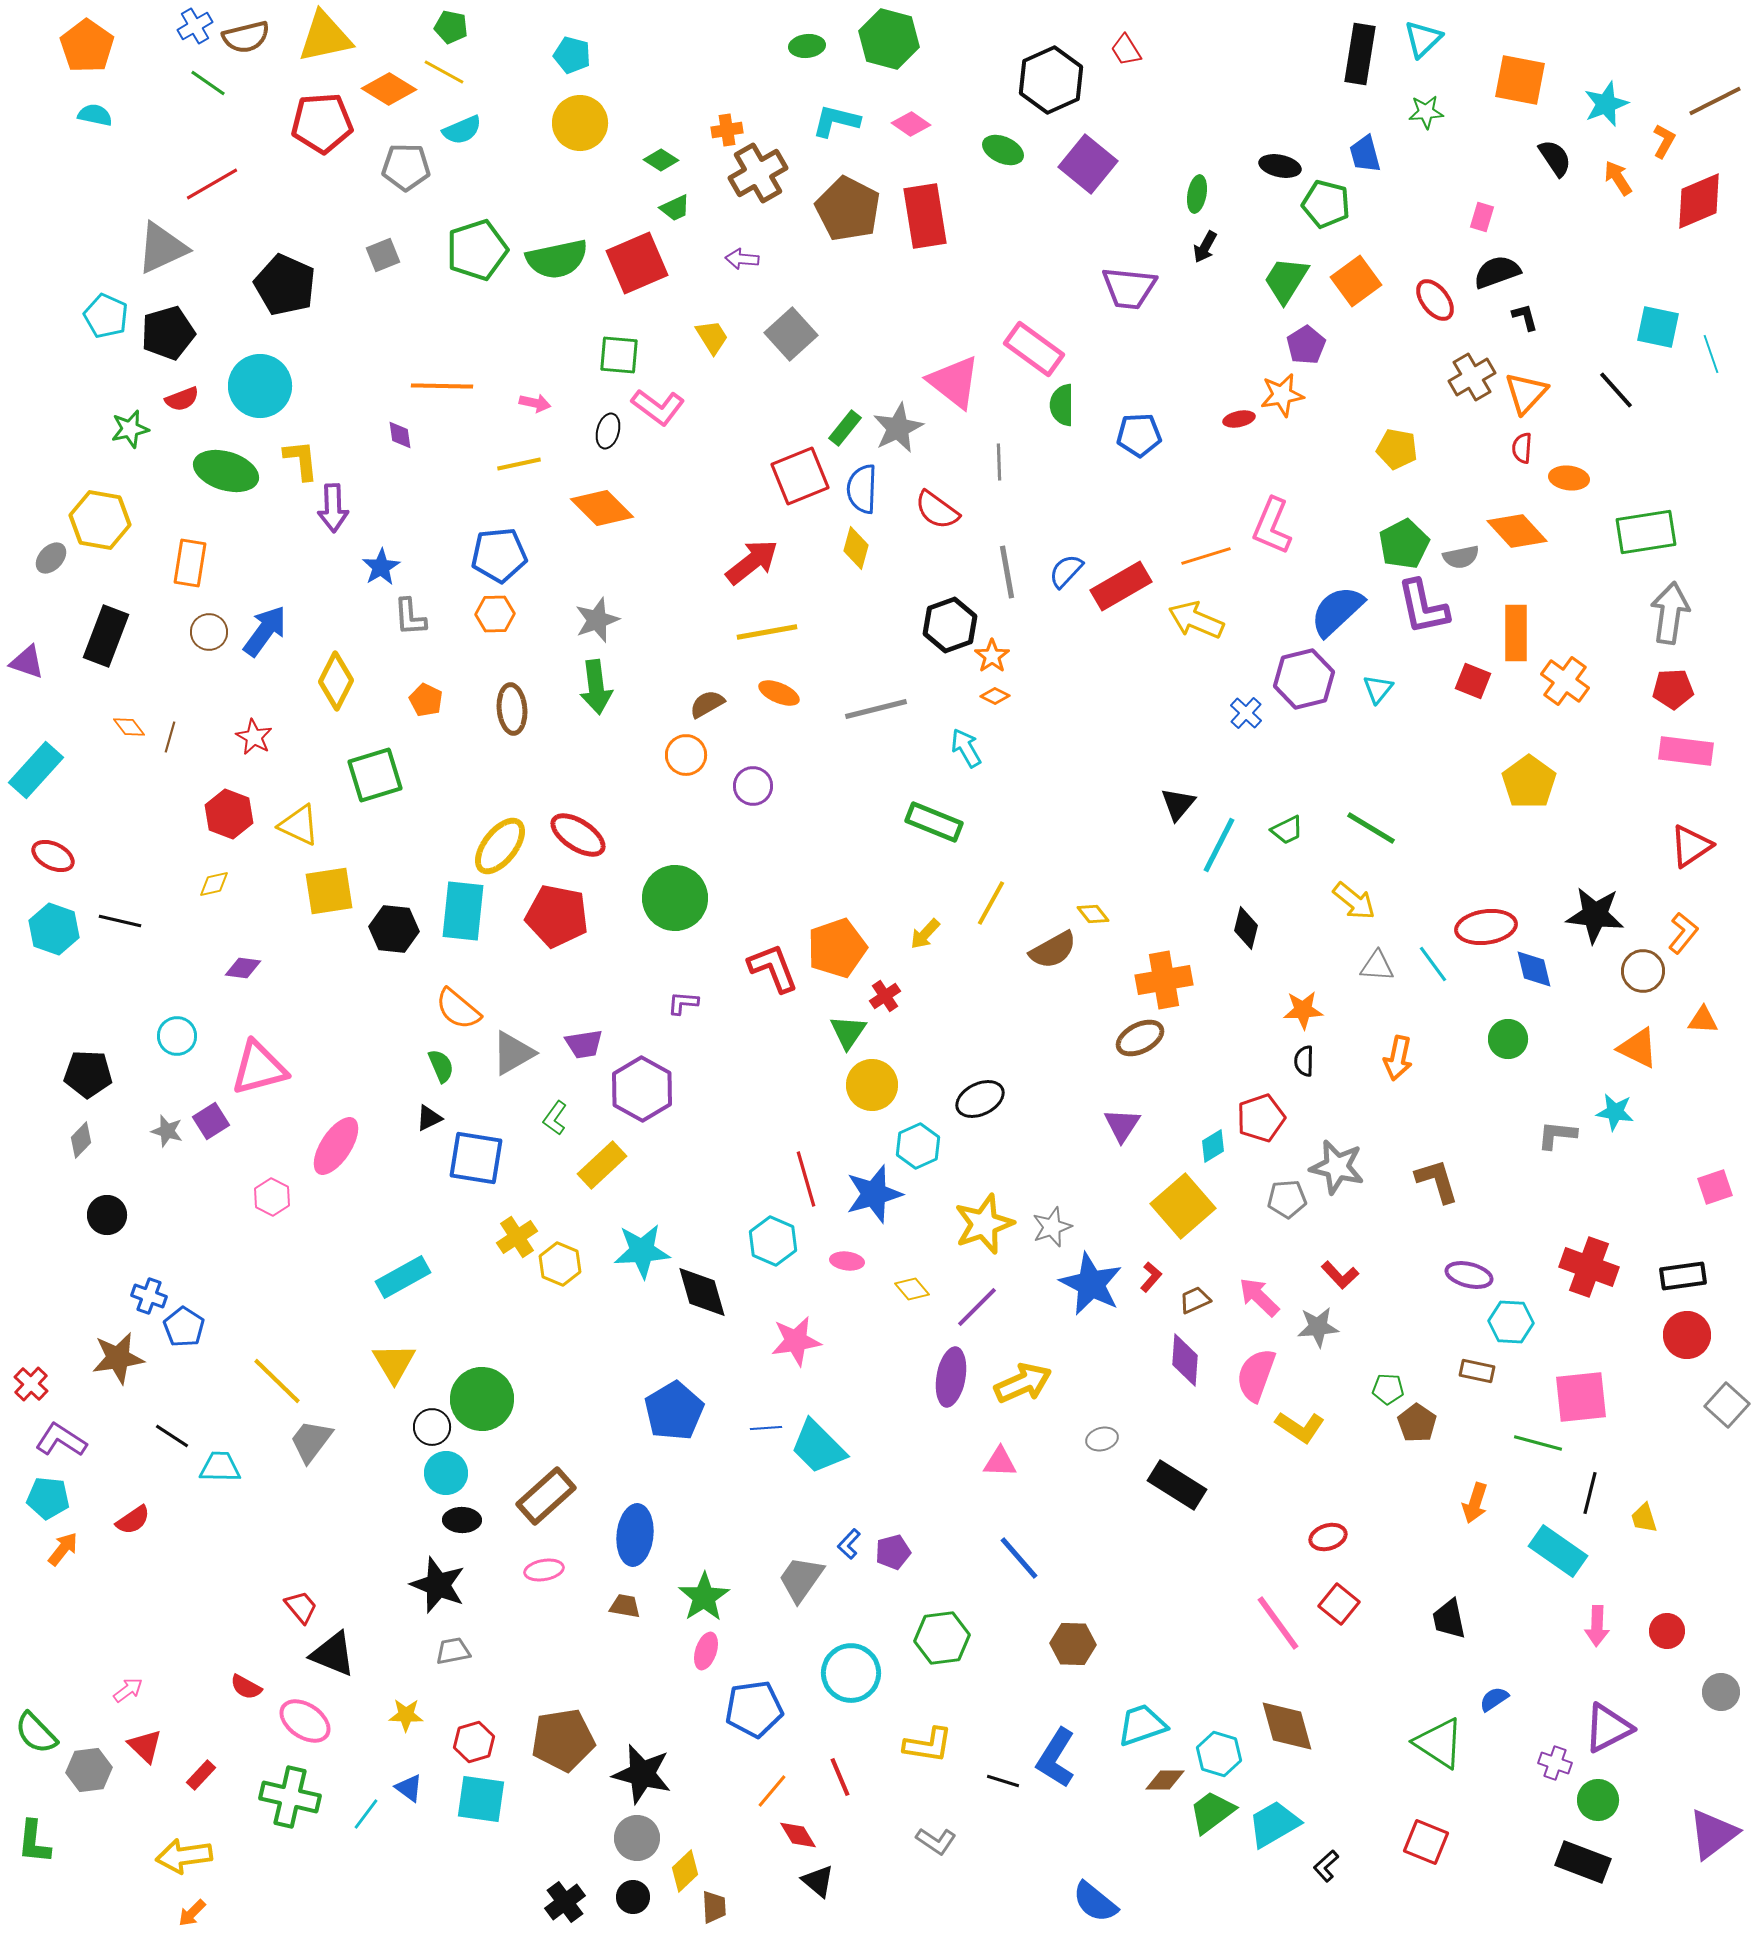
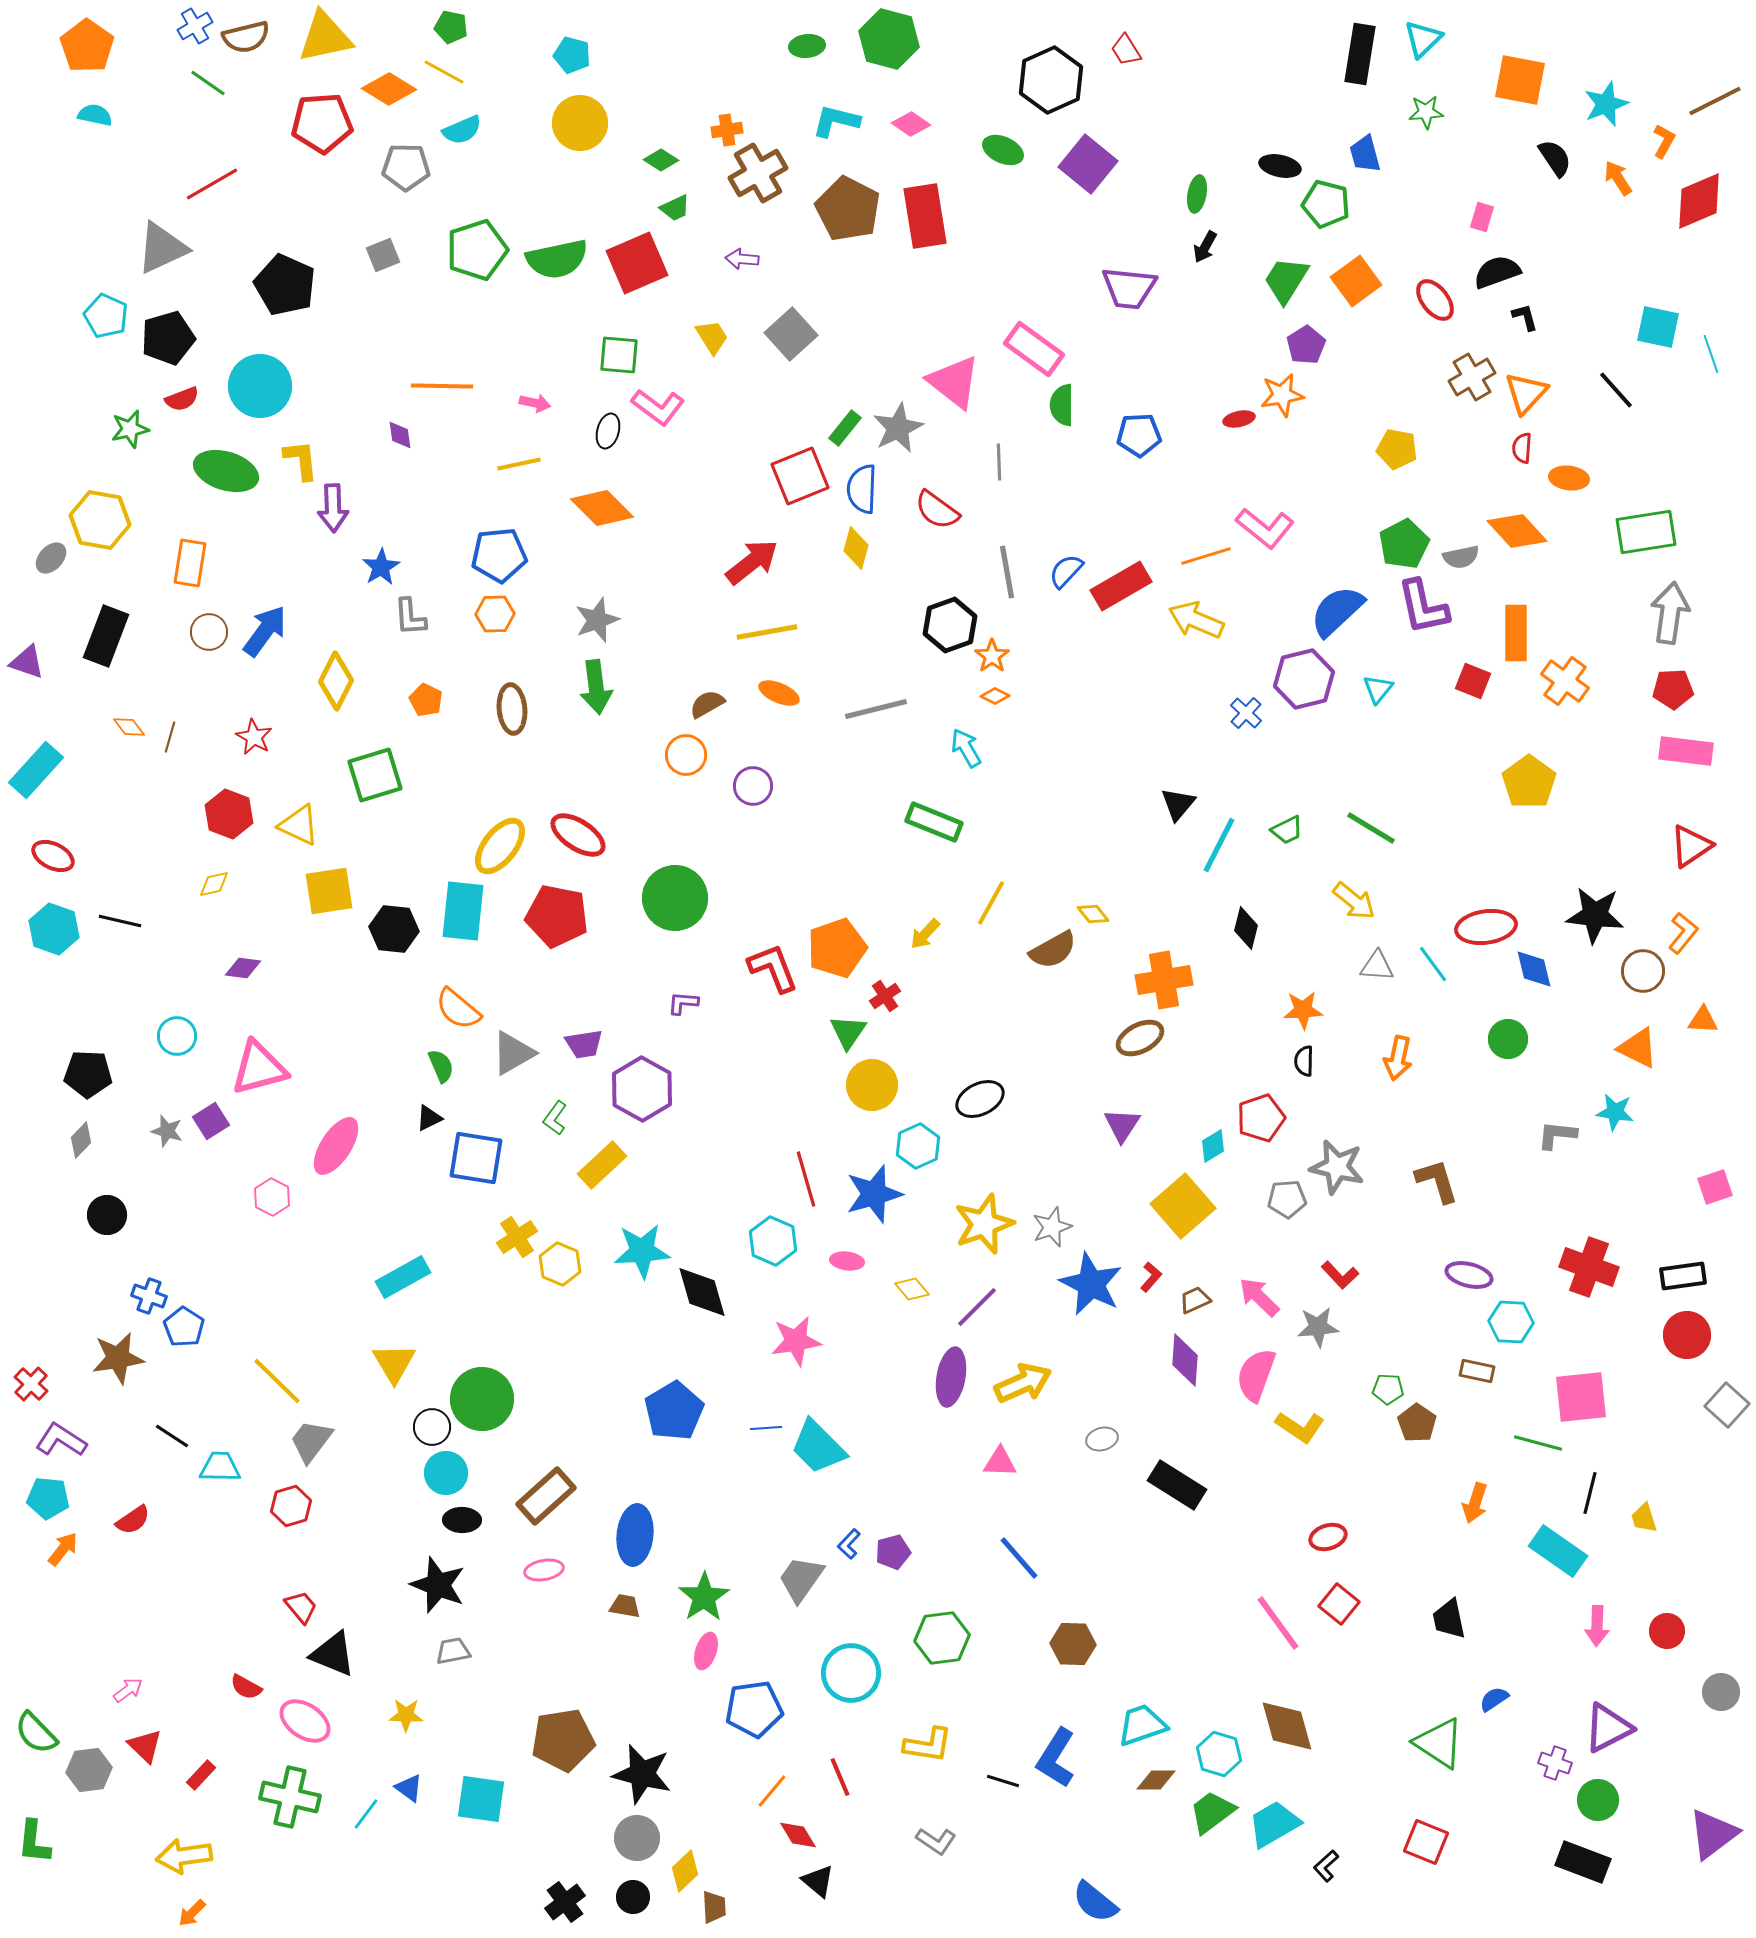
black pentagon at (168, 333): moved 5 px down
pink L-shape at (1272, 526): moved 7 px left, 2 px down; rotated 74 degrees counterclockwise
red hexagon at (474, 1742): moved 183 px left, 236 px up
brown diamond at (1165, 1780): moved 9 px left
